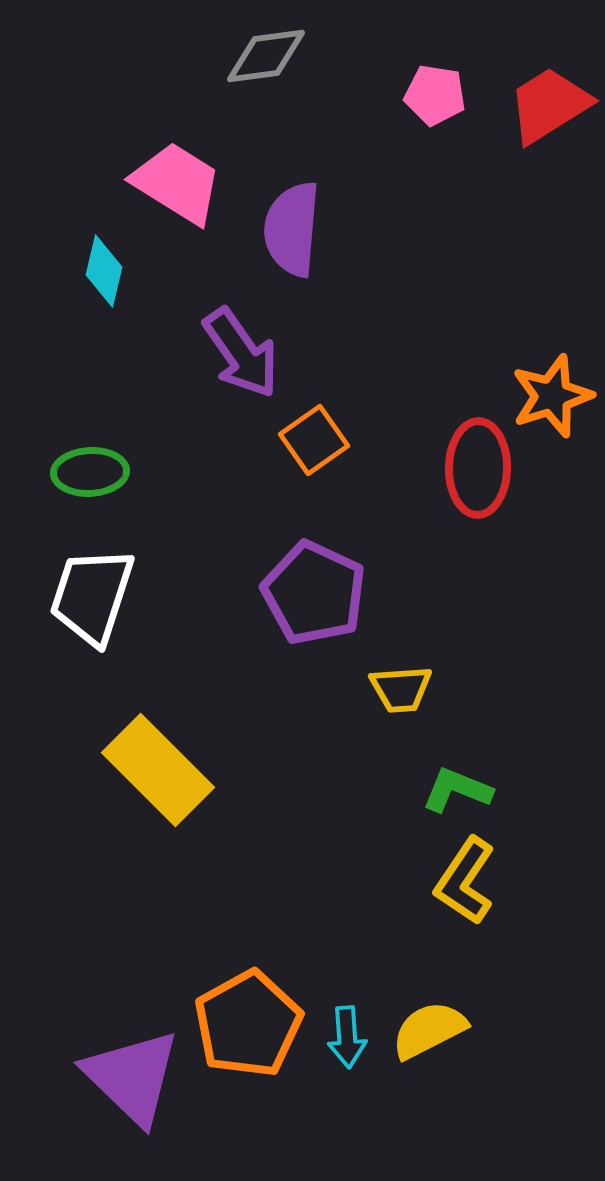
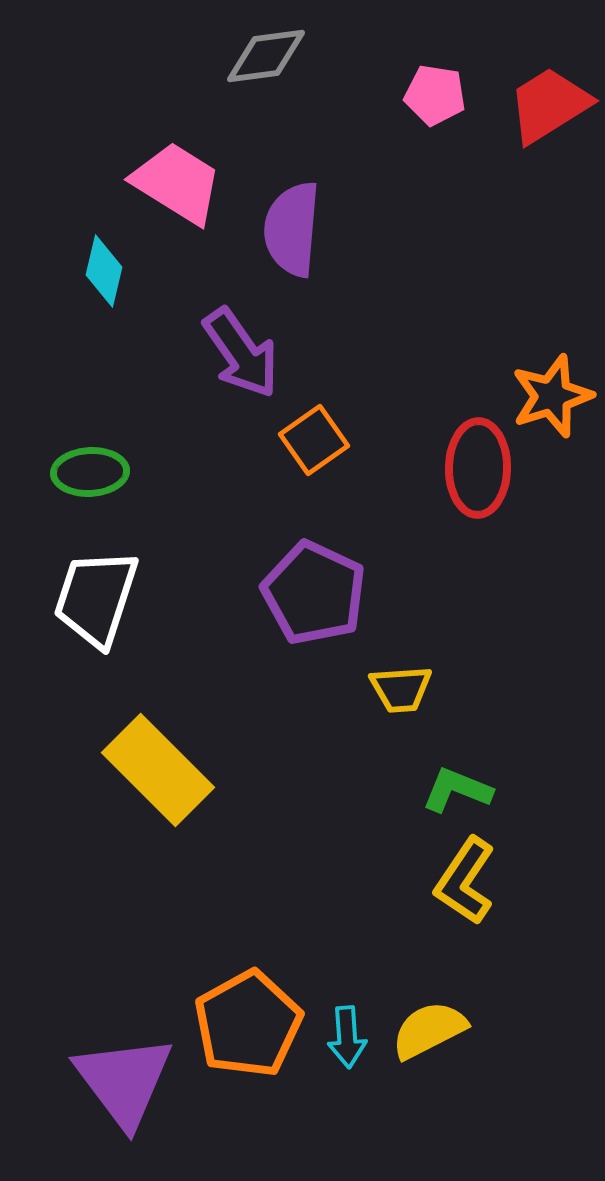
white trapezoid: moved 4 px right, 2 px down
purple triangle: moved 8 px left, 4 px down; rotated 9 degrees clockwise
